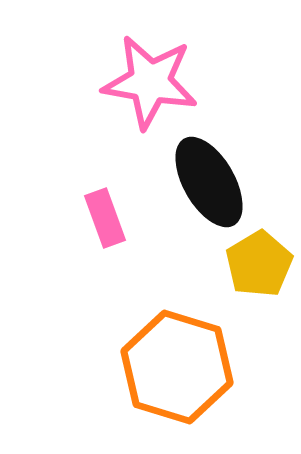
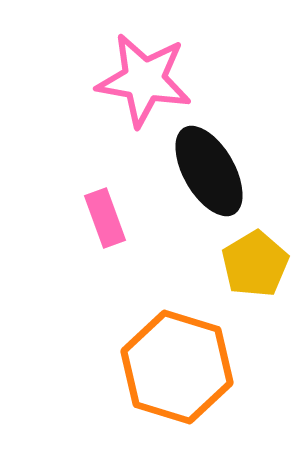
pink star: moved 6 px left, 2 px up
black ellipse: moved 11 px up
yellow pentagon: moved 4 px left
